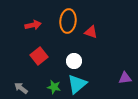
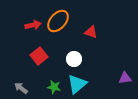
orange ellipse: moved 10 px left; rotated 35 degrees clockwise
white circle: moved 2 px up
